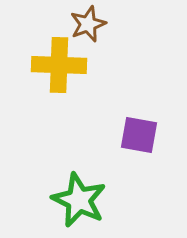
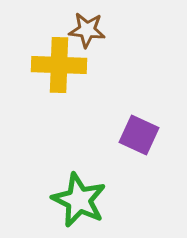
brown star: moved 1 px left, 6 px down; rotated 27 degrees clockwise
purple square: rotated 15 degrees clockwise
